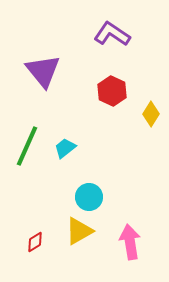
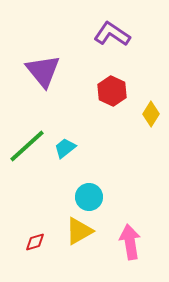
green line: rotated 24 degrees clockwise
red diamond: rotated 15 degrees clockwise
